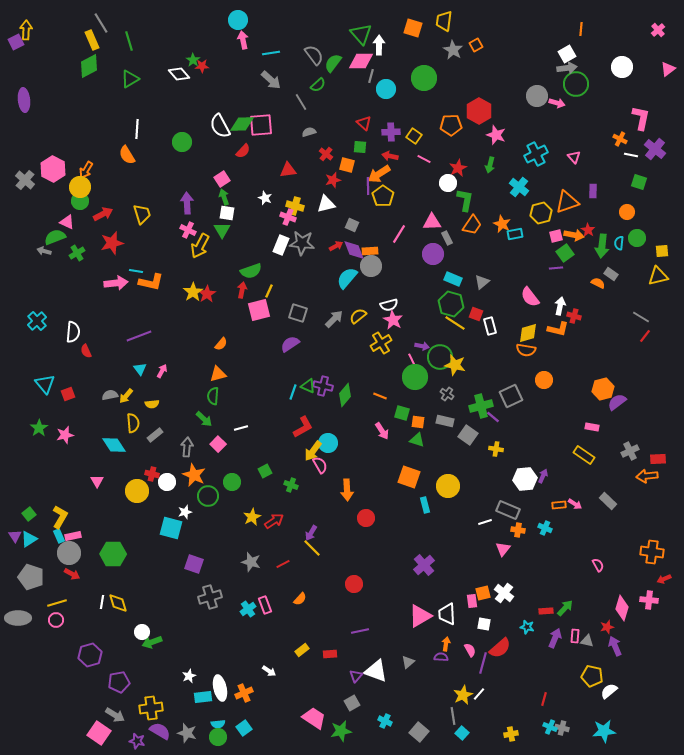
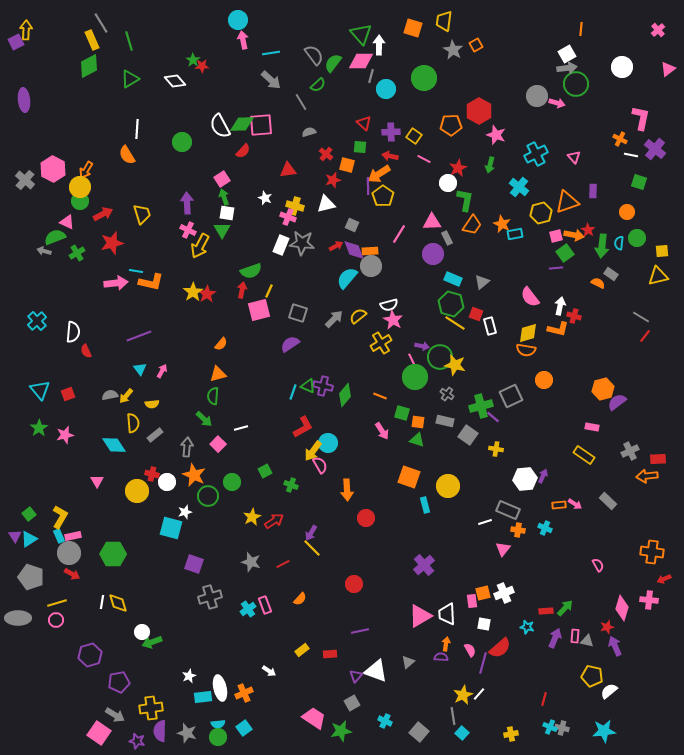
white diamond at (179, 74): moved 4 px left, 7 px down
cyan triangle at (45, 384): moved 5 px left, 6 px down
white cross at (504, 593): rotated 30 degrees clockwise
purple semicircle at (160, 731): rotated 120 degrees counterclockwise
